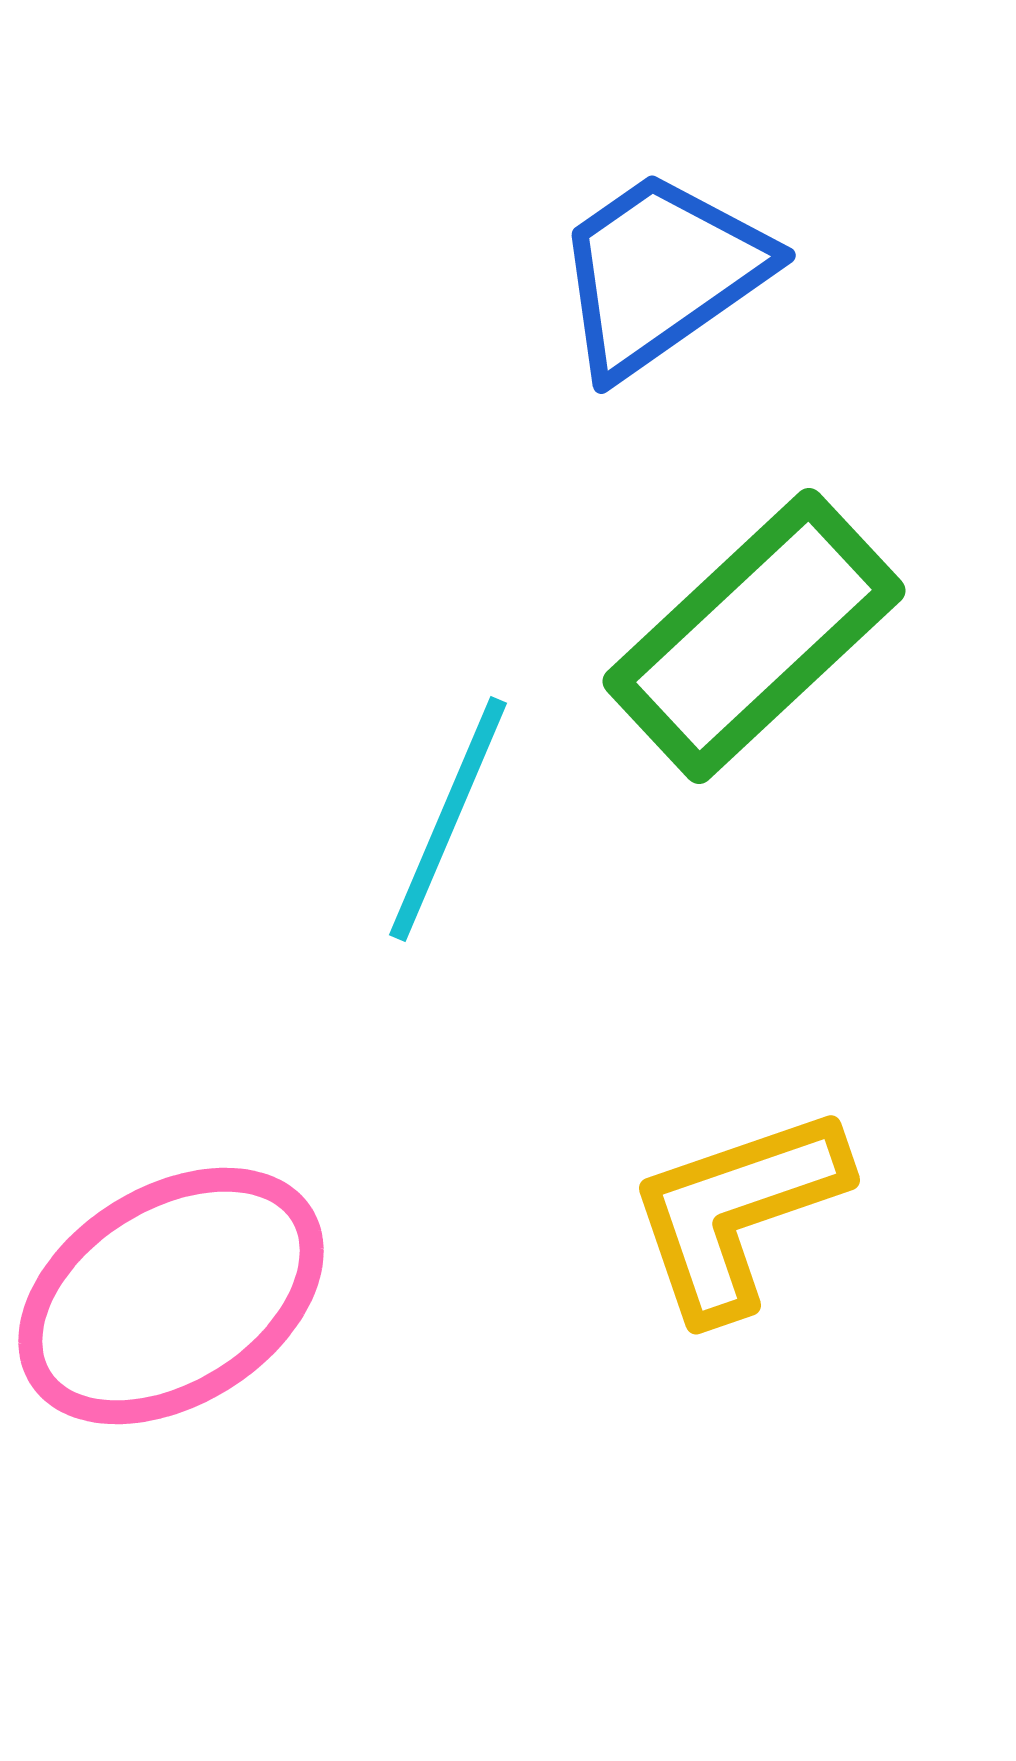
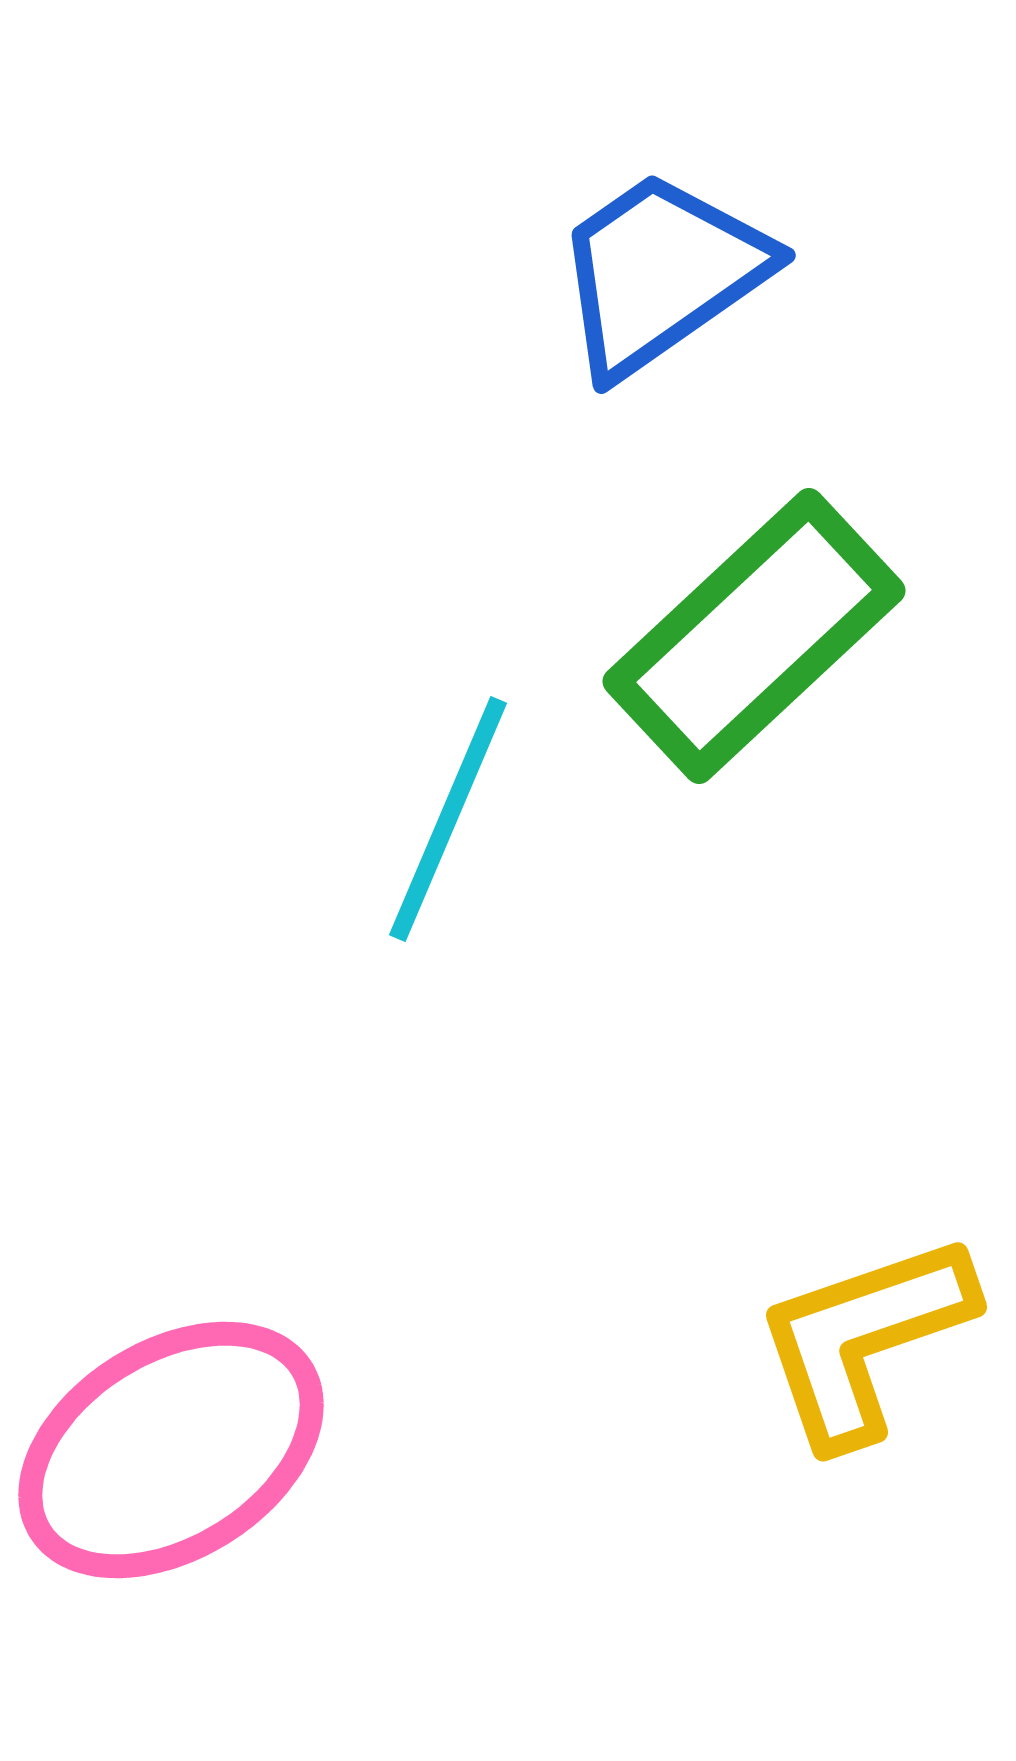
yellow L-shape: moved 127 px right, 127 px down
pink ellipse: moved 154 px down
